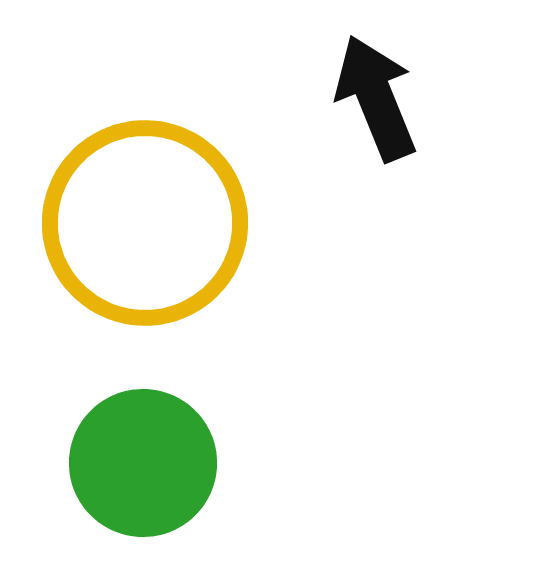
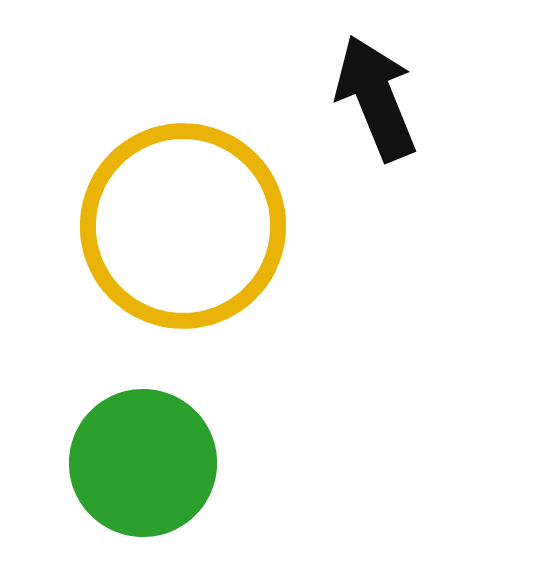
yellow circle: moved 38 px right, 3 px down
